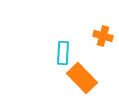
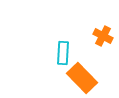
orange cross: rotated 12 degrees clockwise
